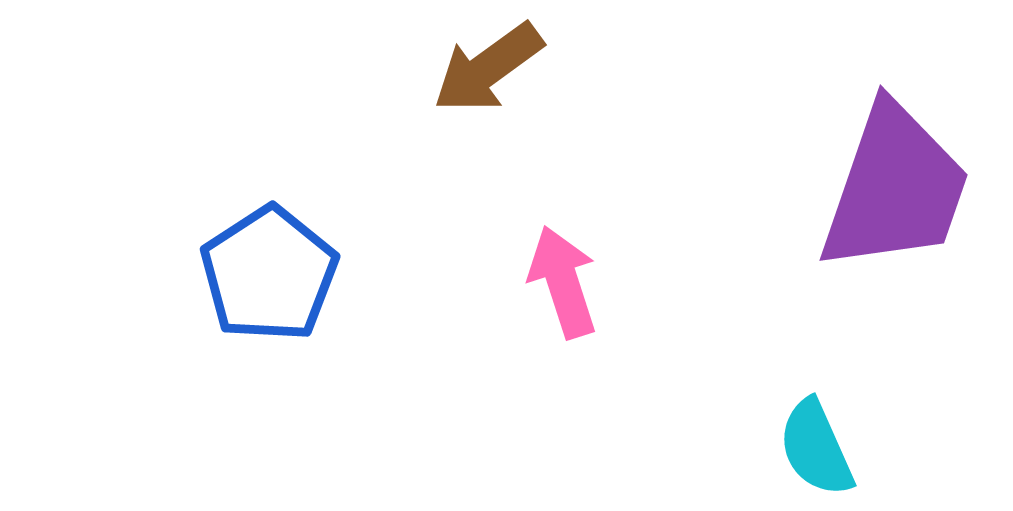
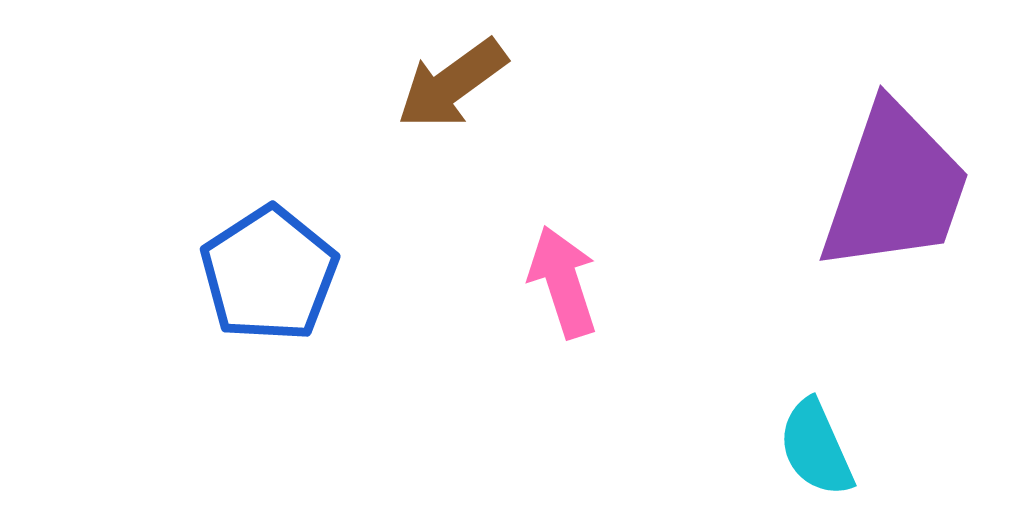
brown arrow: moved 36 px left, 16 px down
